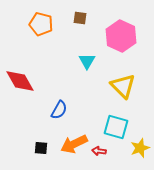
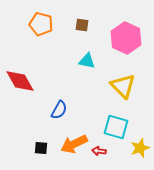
brown square: moved 2 px right, 7 px down
pink hexagon: moved 5 px right, 2 px down
cyan triangle: rotated 48 degrees counterclockwise
